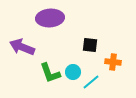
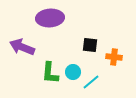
orange cross: moved 1 px right, 5 px up
green L-shape: rotated 25 degrees clockwise
